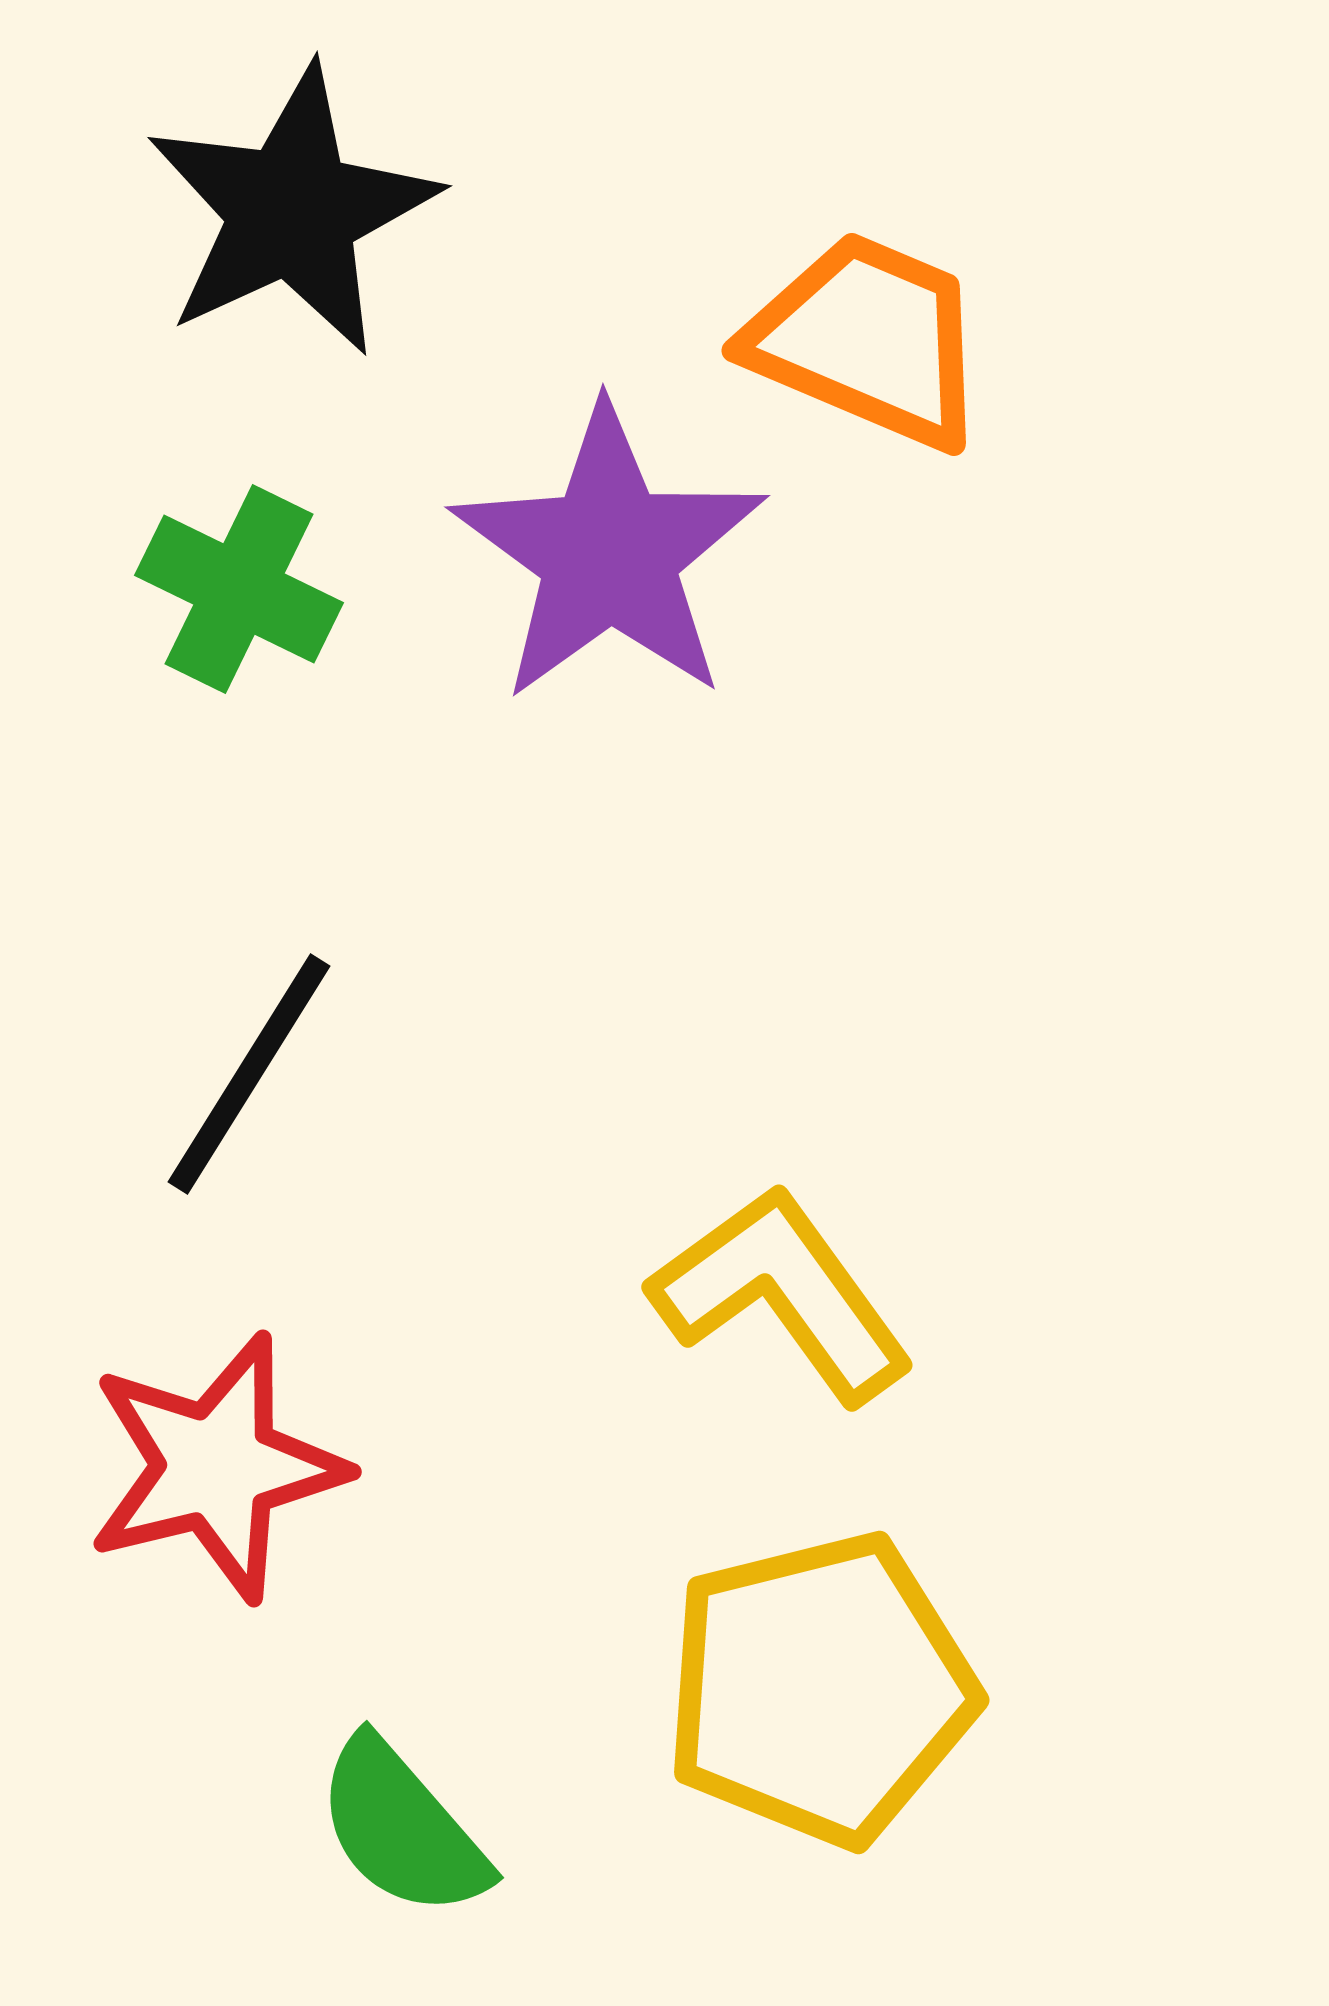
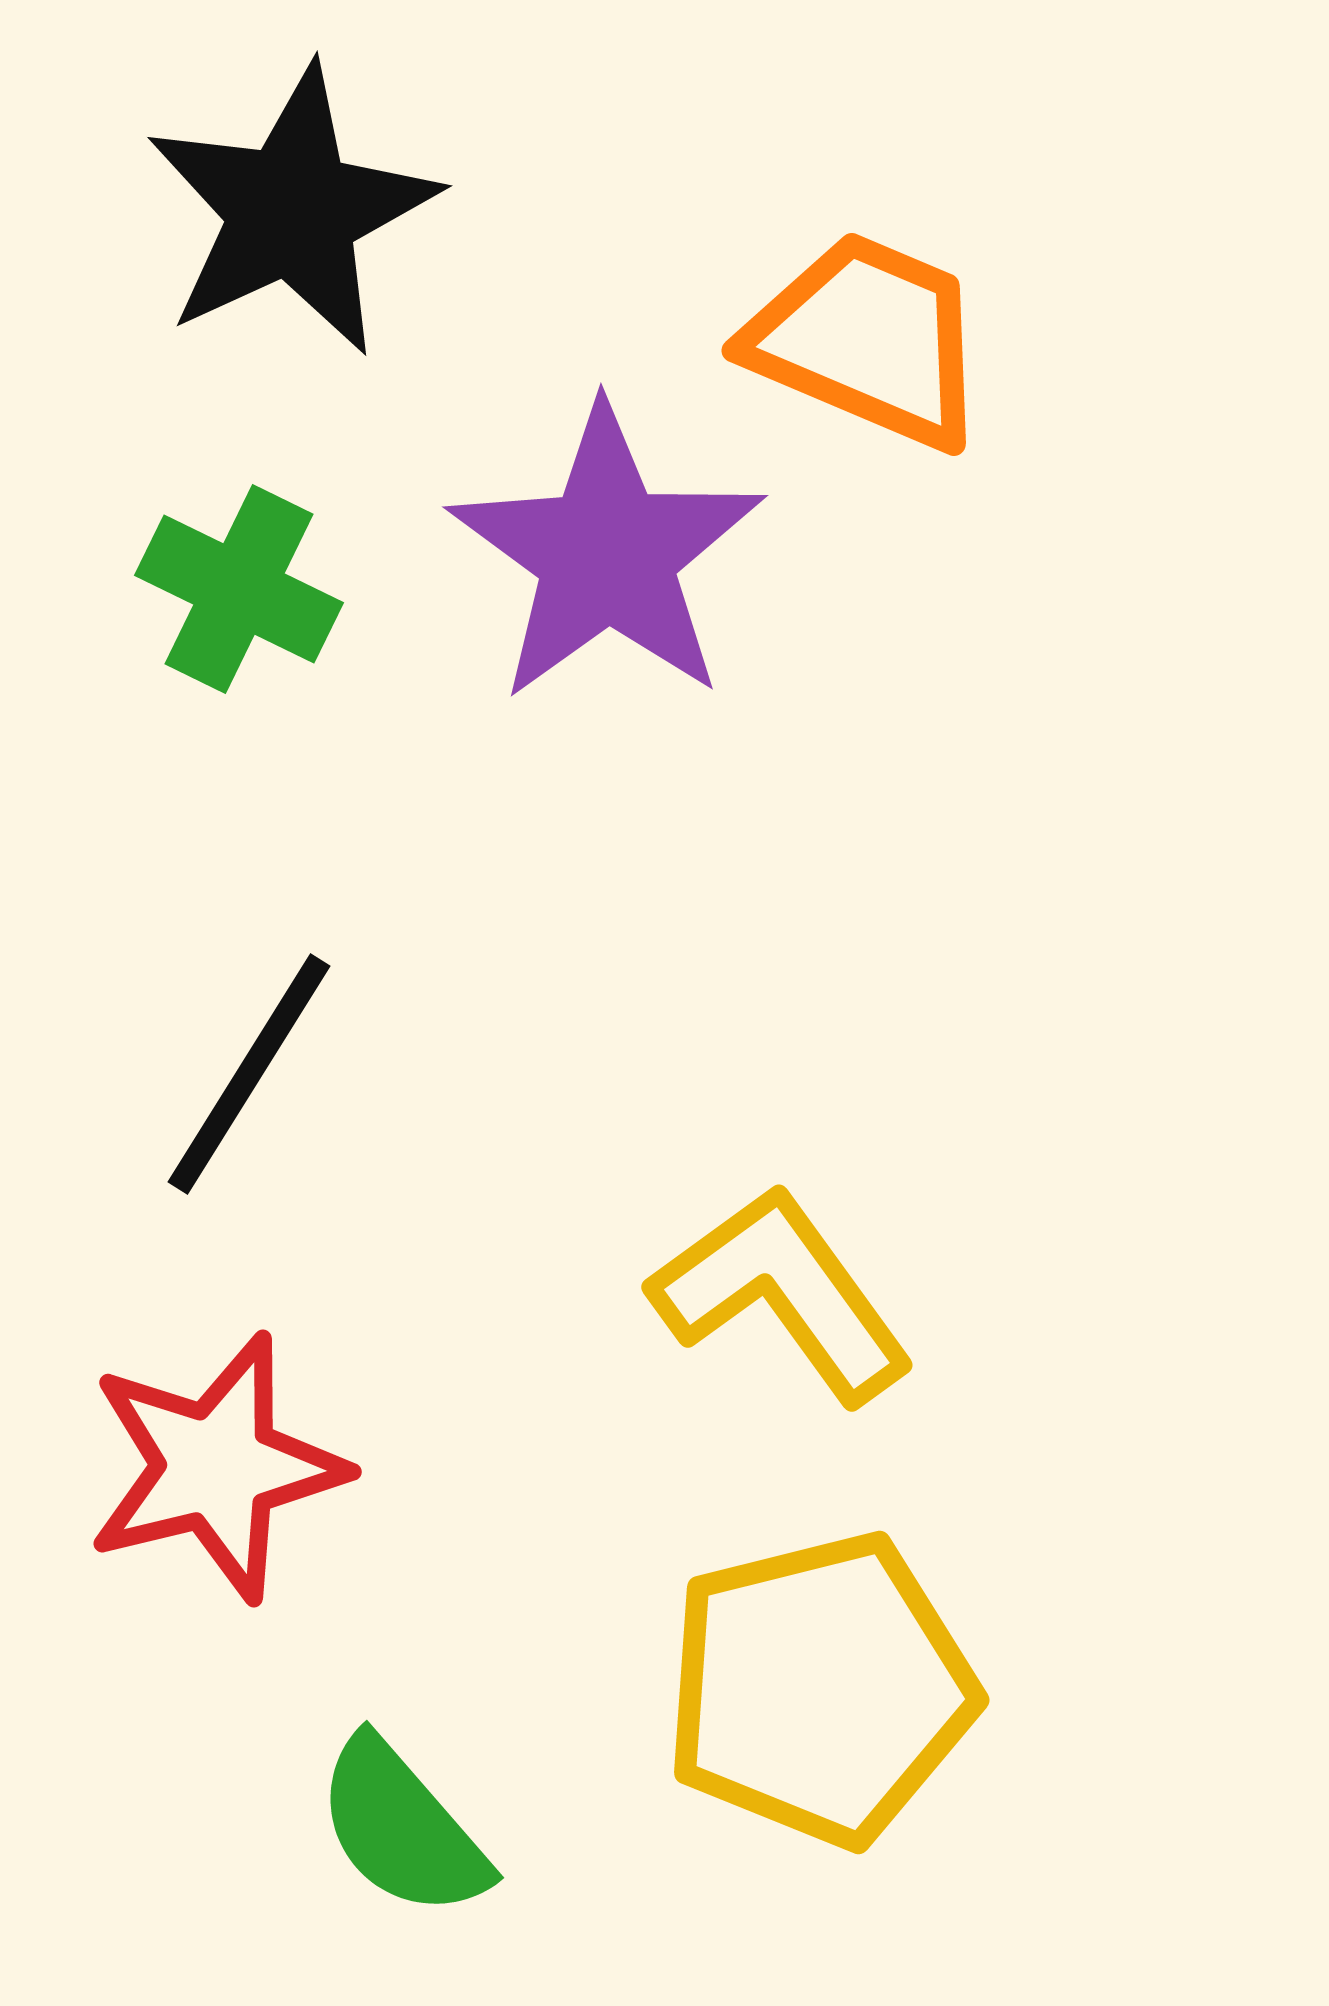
purple star: moved 2 px left
